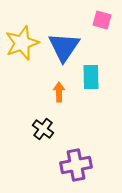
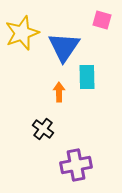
yellow star: moved 10 px up
cyan rectangle: moved 4 px left
